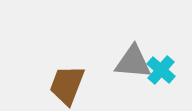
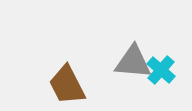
brown trapezoid: rotated 48 degrees counterclockwise
